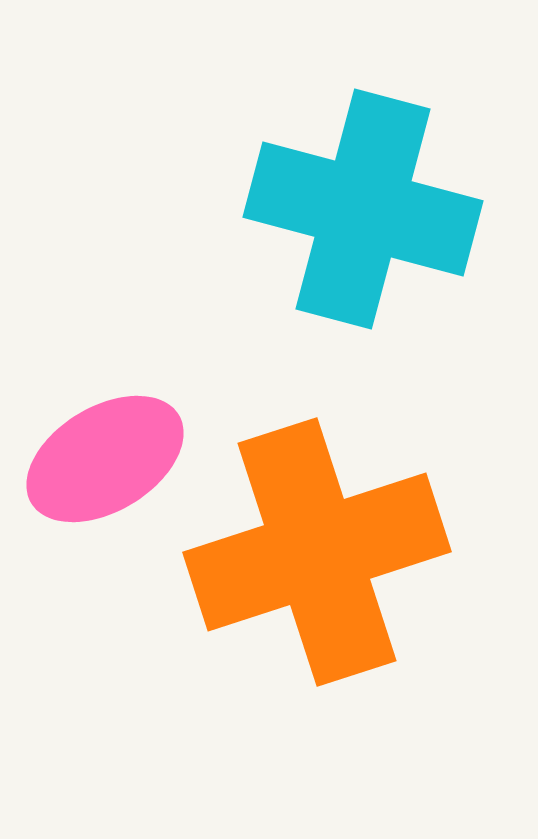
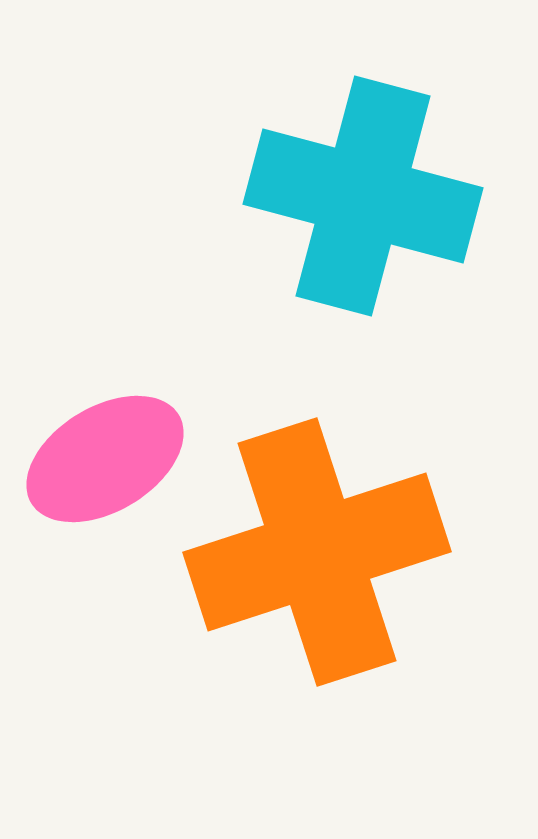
cyan cross: moved 13 px up
